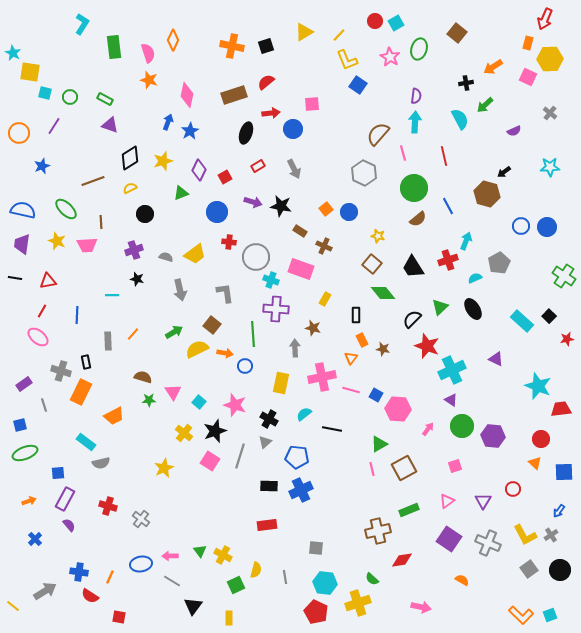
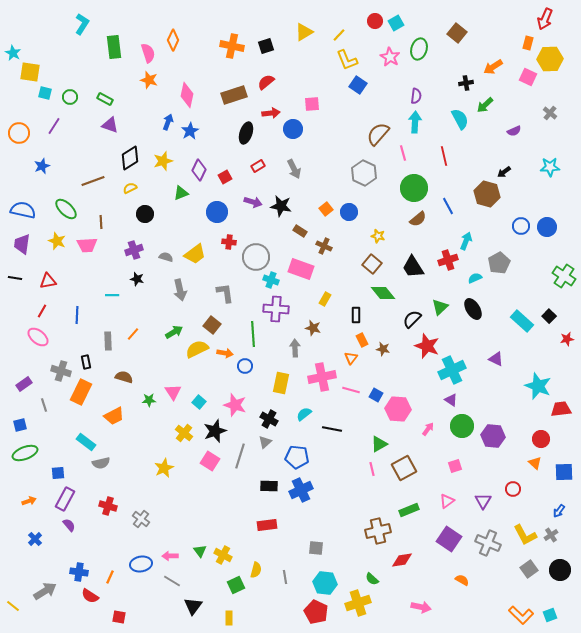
brown semicircle at (143, 377): moved 19 px left
